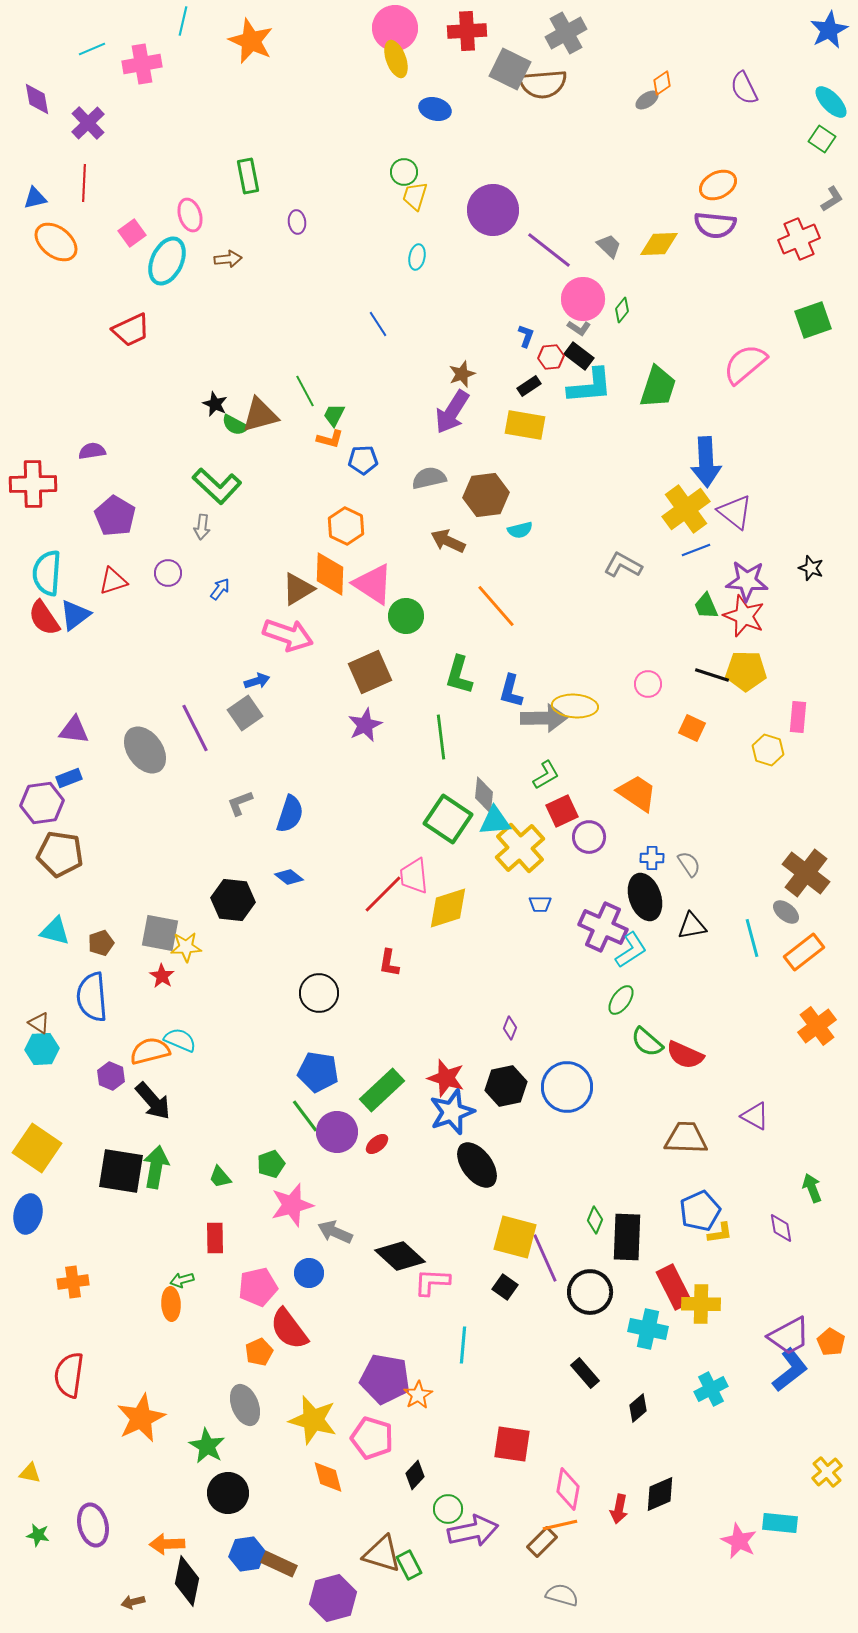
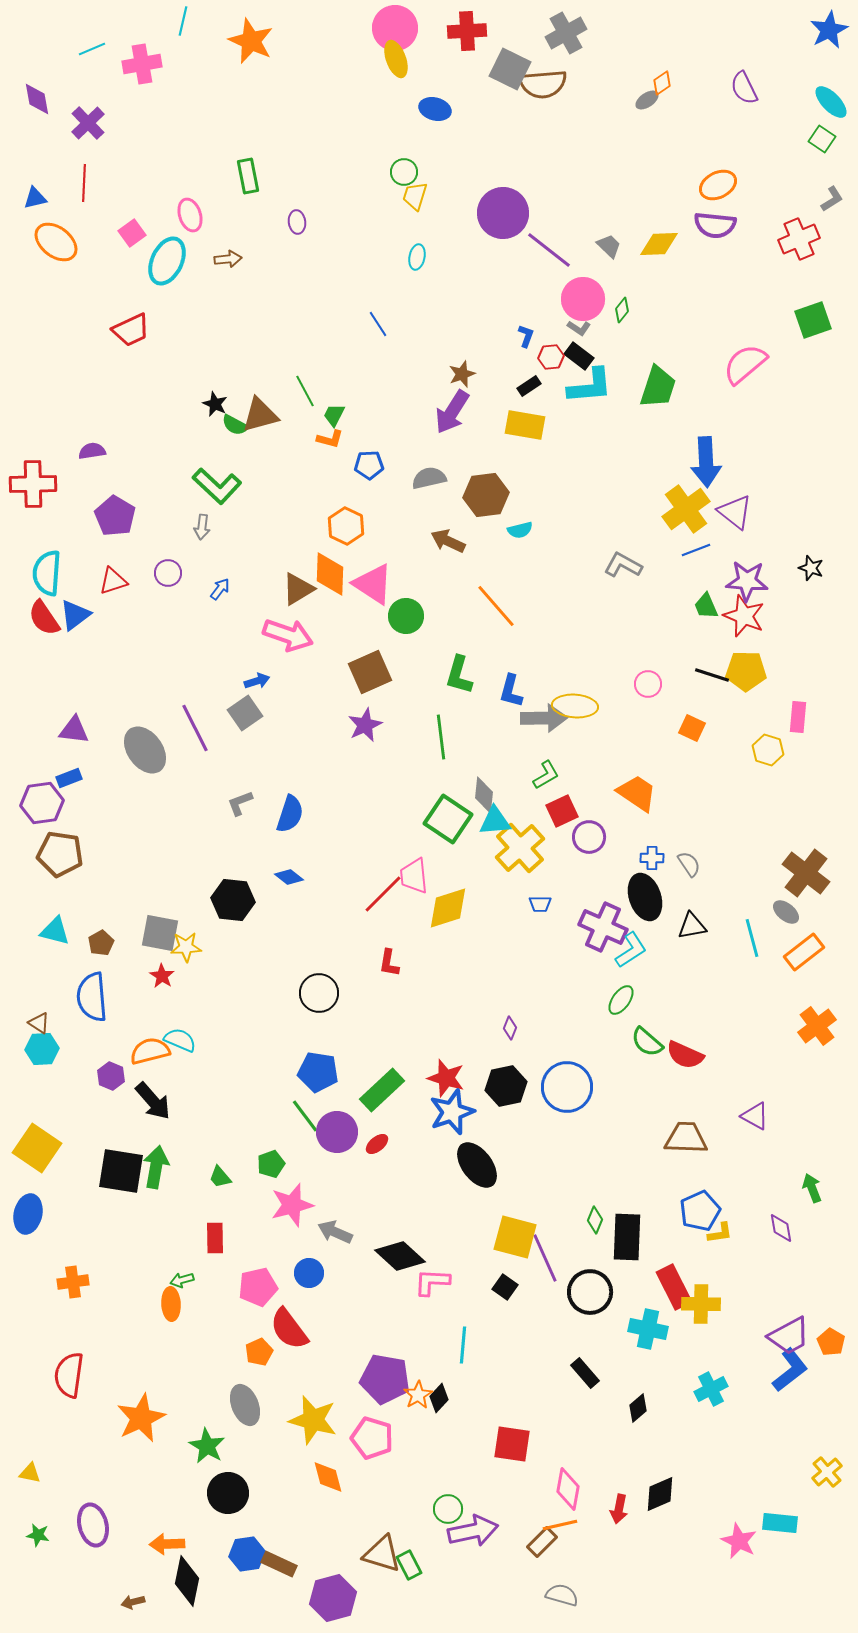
purple circle at (493, 210): moved 10 px right, 3 px down
blue pentagon at (363, 460): moved 6 px right, 5 px down
brown pentagon at (101, 943): rotated 10 degrees counterclockwise
black diamond at (415, 1475): moved 24 px right, 77 px up
